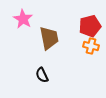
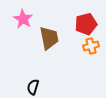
red pentagon: moved 4 px left, 2 px up
orange cross: rotated 28 degrees counterclockwise
black semicircle: moved 9 px left, 12 px down; rotated 42 degrees clockwise
